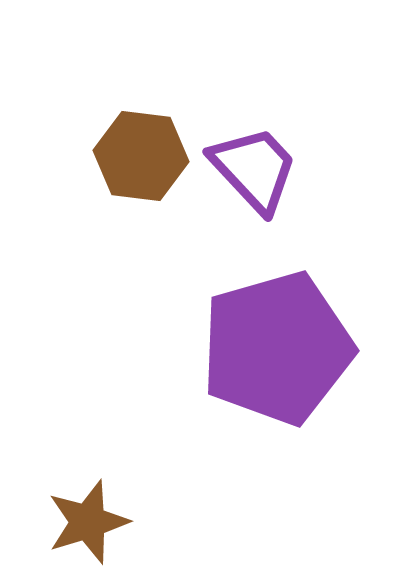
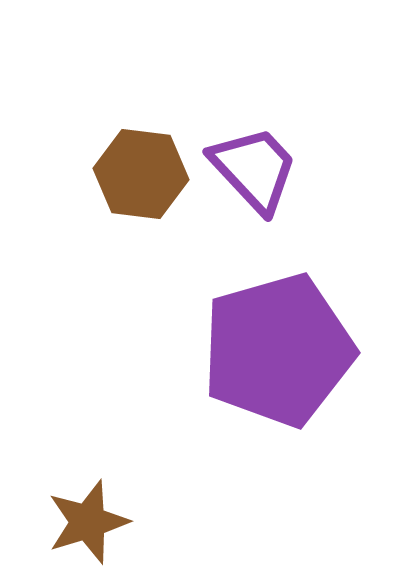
brown hexagon: moved 18 px down
purple pentagon: moved 1 px right, 2 px down
